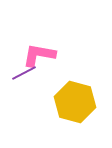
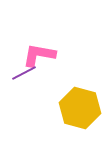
yellow hexagon: moved 5 px right, 6 px down
